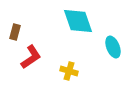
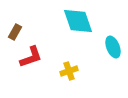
brown rectangle: rotated 14 degrees clockwise
red L-shape: rotated 15 degrees clockwise
yellow cross: rotated 36 degrees counterclockwise
